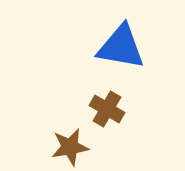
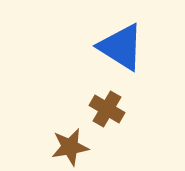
blue triangle: rotated 22 degrees clockwise
